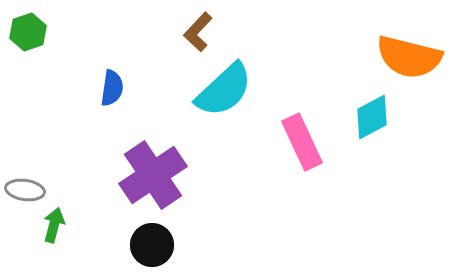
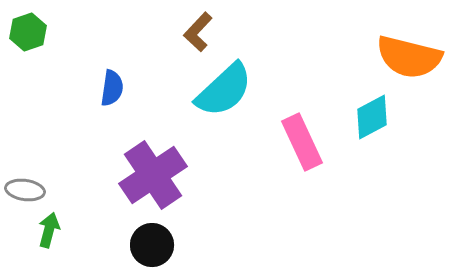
green arrow: moved 5 px left, 5 px down
